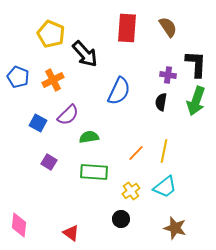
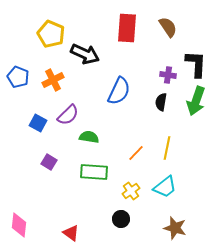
black arrow: rotated 24 degrees counterclockwise
green semicircle: rotated 18 degrees clockwise
yellow line: moved 3 px right, 3 px up
